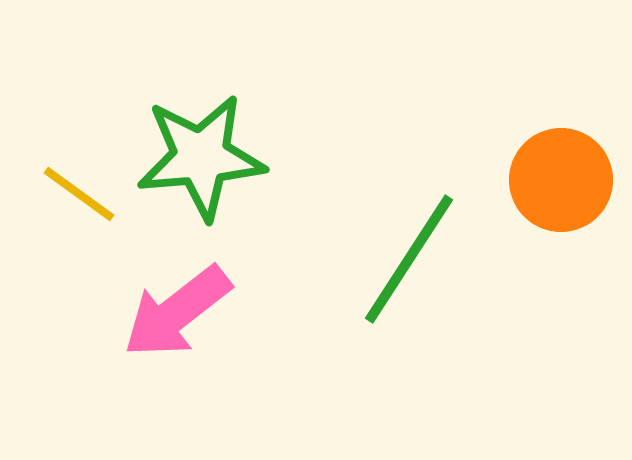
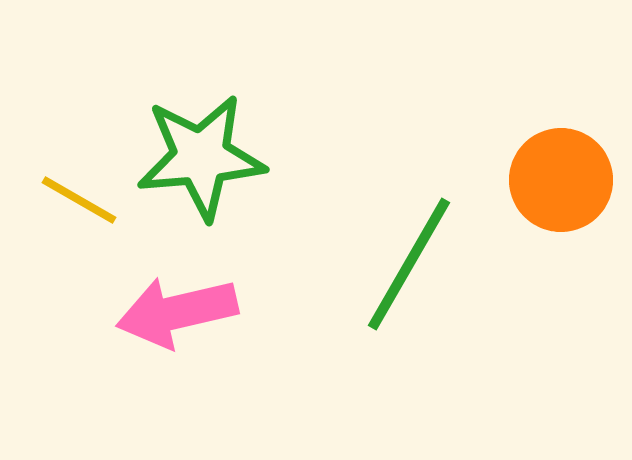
yellow line: moved 6 px down; rotated 6 degrees counterclockwise
green line: moved 5 px down; rotated 3 degrees counterclockwise
pink arrow: rotated 25 degrees clockwise
